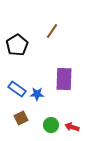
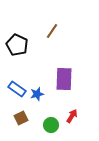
black pentagon: rotated 15 degrees counterclockwise
blue star: rotated 16 degrees counterclockwise
red arrow: moved 11 px up; rotated 104 degrees clockwise
